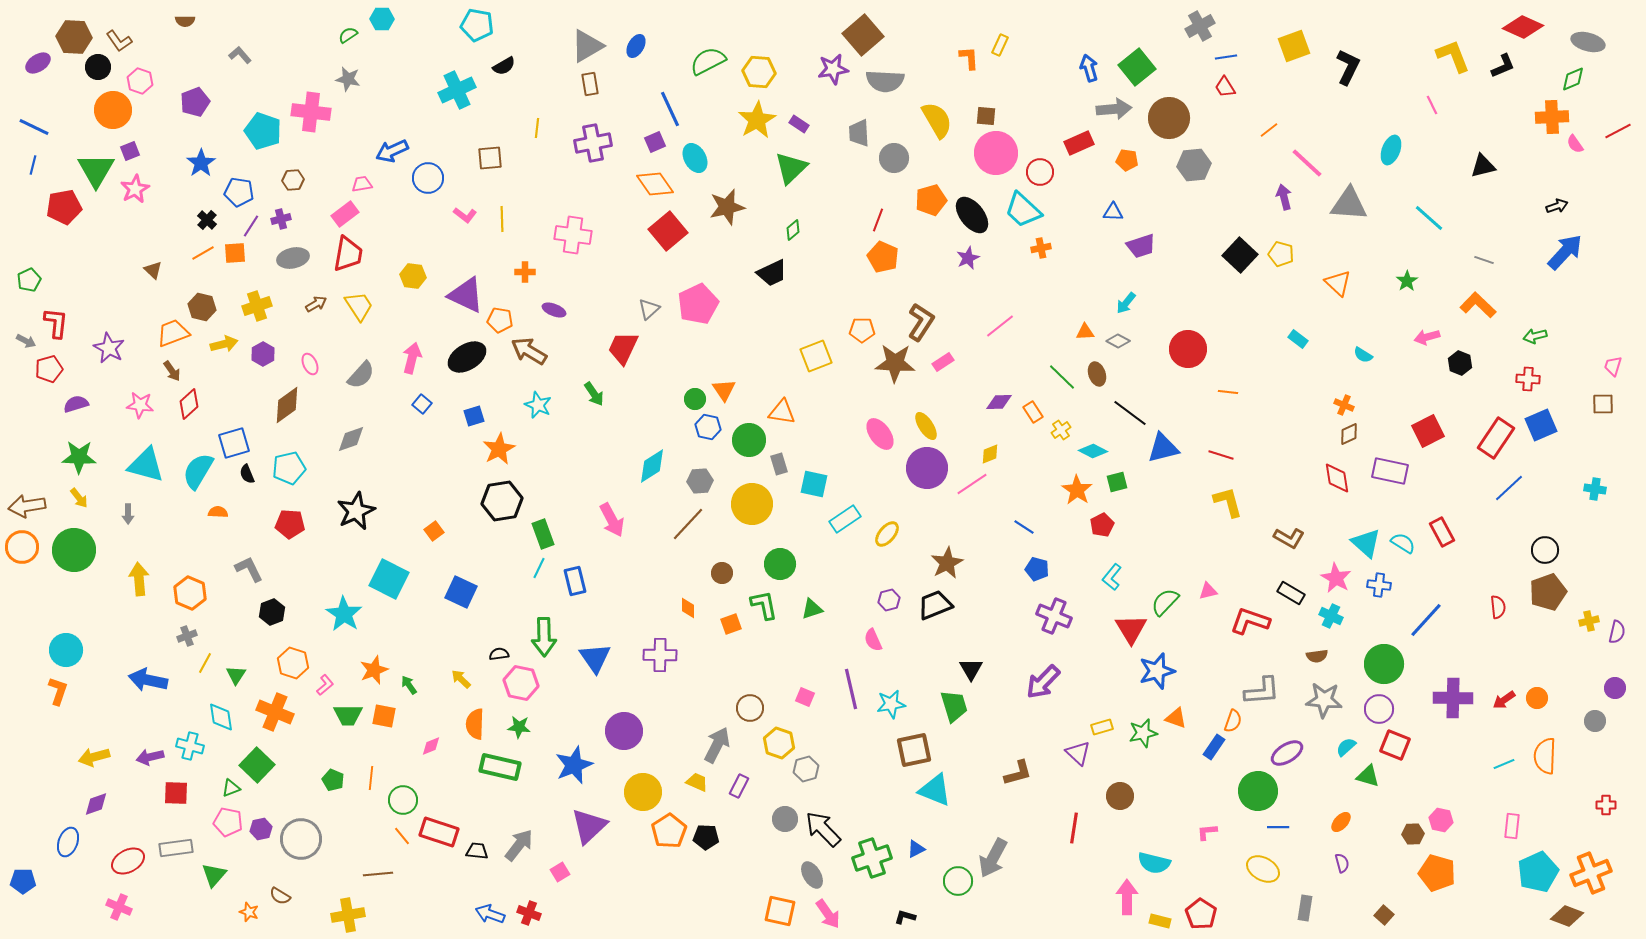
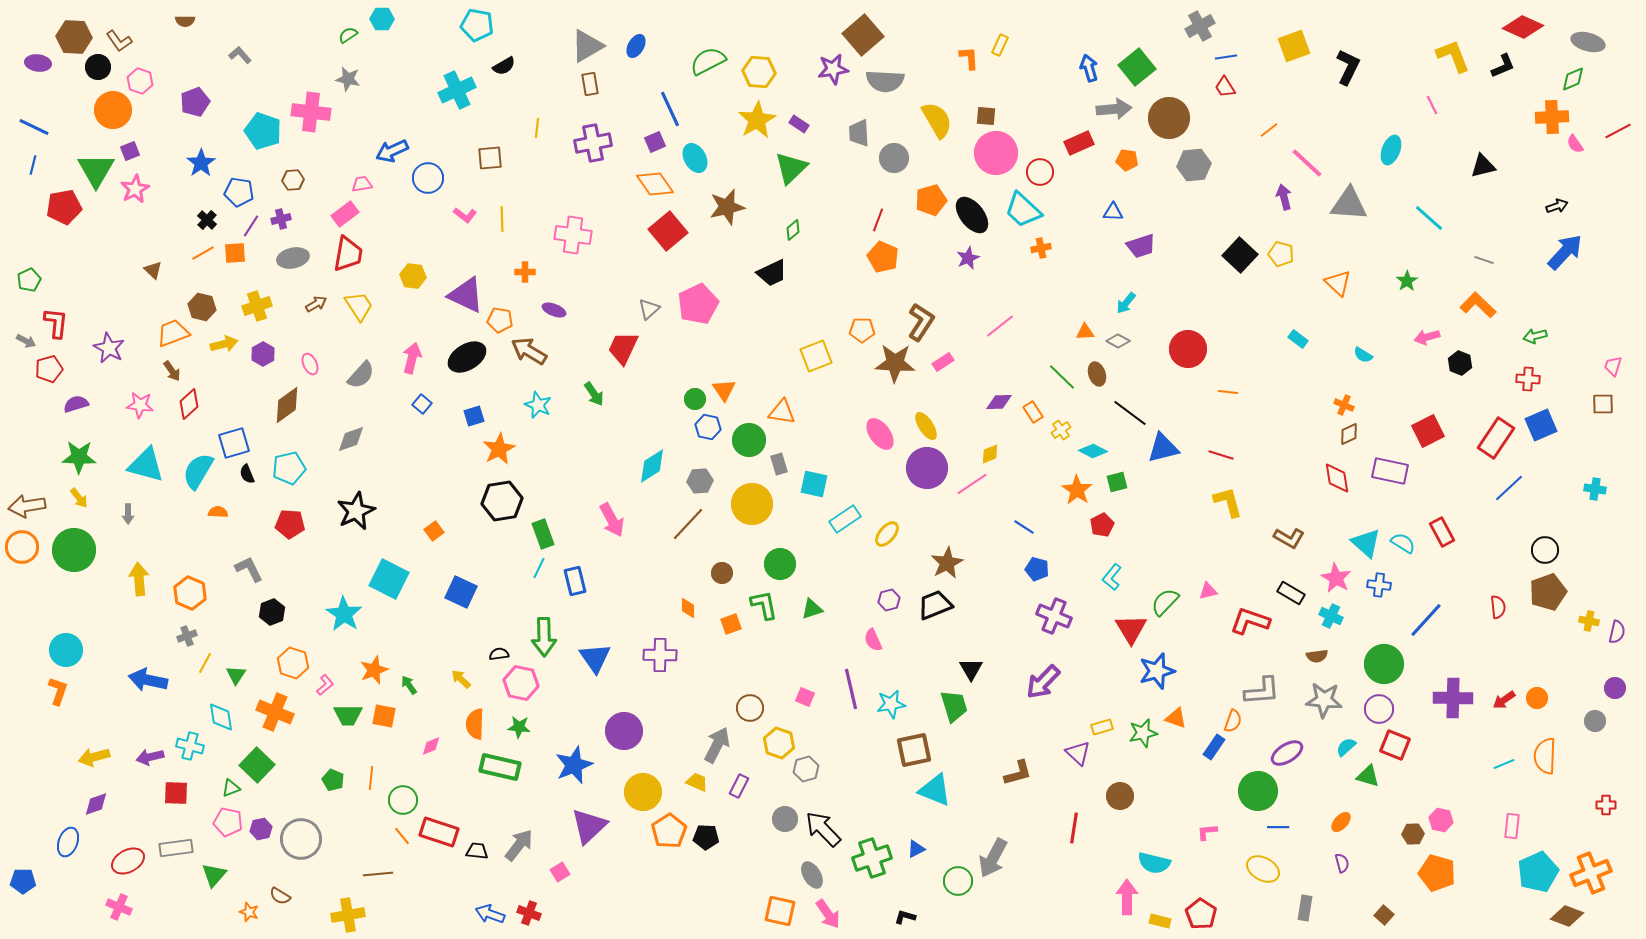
purple ellipse at (38, 63): rotated 40 degrees clockwise
yellow cross at (1589, 621): rotated 24 degrees clockwise
